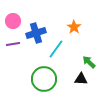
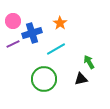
orange star: moved 14 px left, 4 px up
blue cross: moved 4 px left
purple line: rotated 16 degrees counterclockwise
cyan line: rotated 24 degrees clockwise
green arrow: rotated 16 degrees clockwise
black triangle: rotated 16 degrees counterclockwise
